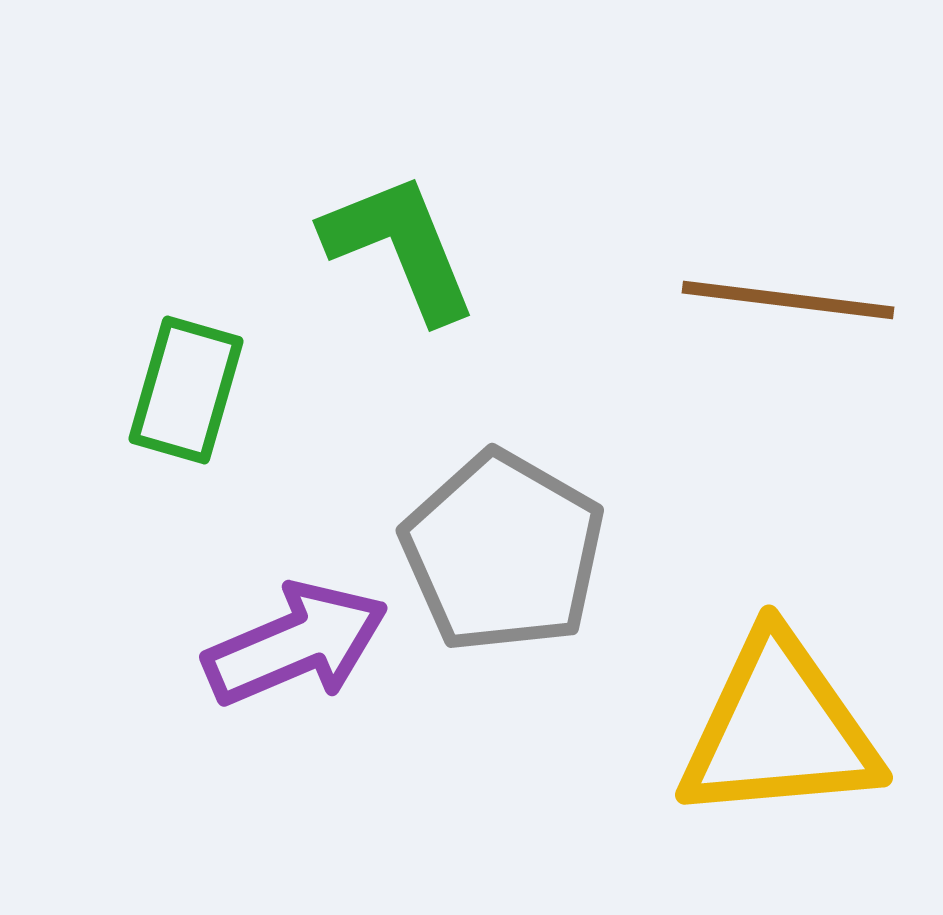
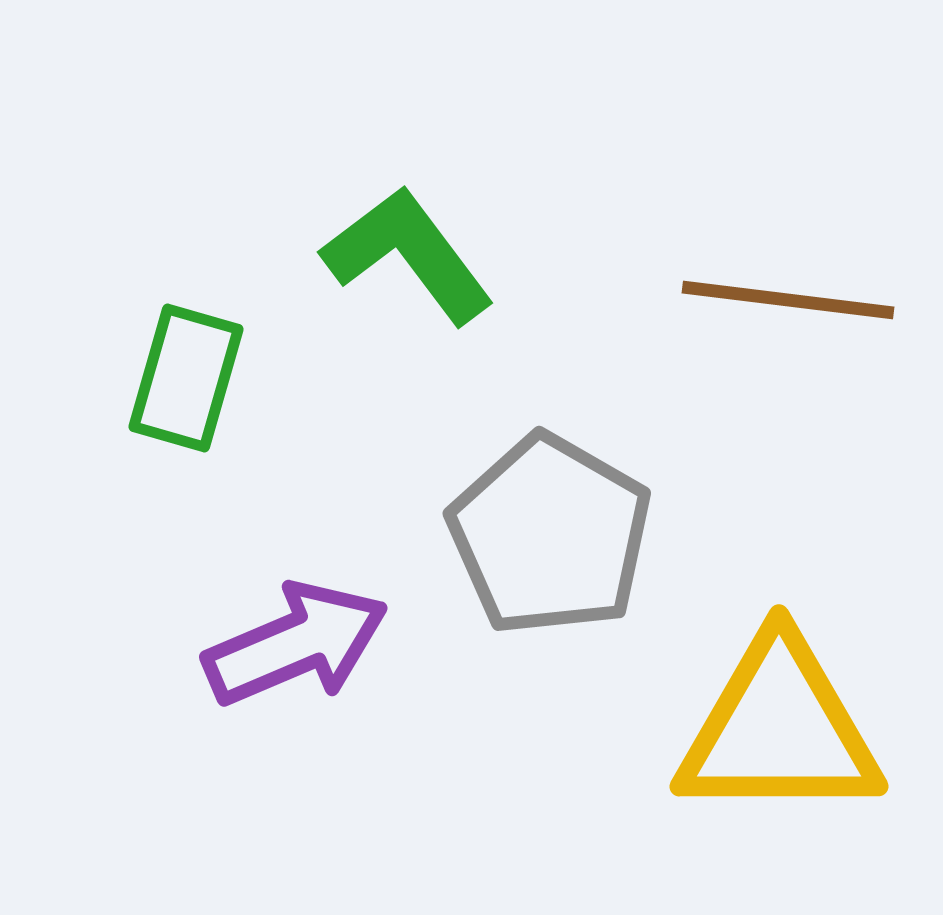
green L-shape: moved 8 px right, 8 px down; rotated 15 degrees counterclockwise
green rectangle: moved 12 px up
gray pentagon: moved 47 px right, 17 px up
yellow triangle: rotated 5 degrees clockwise
